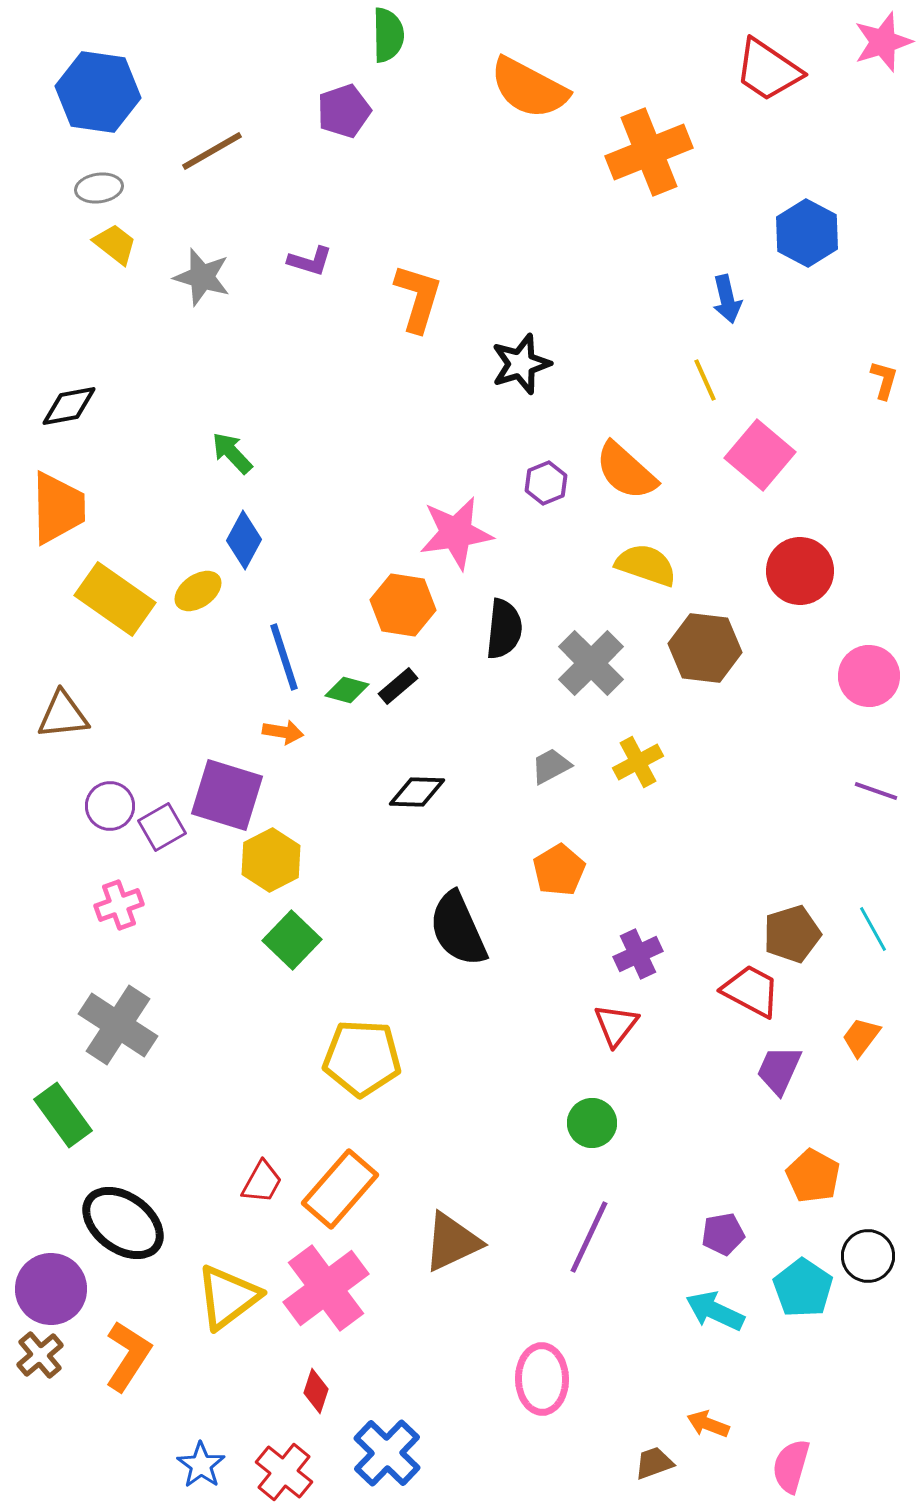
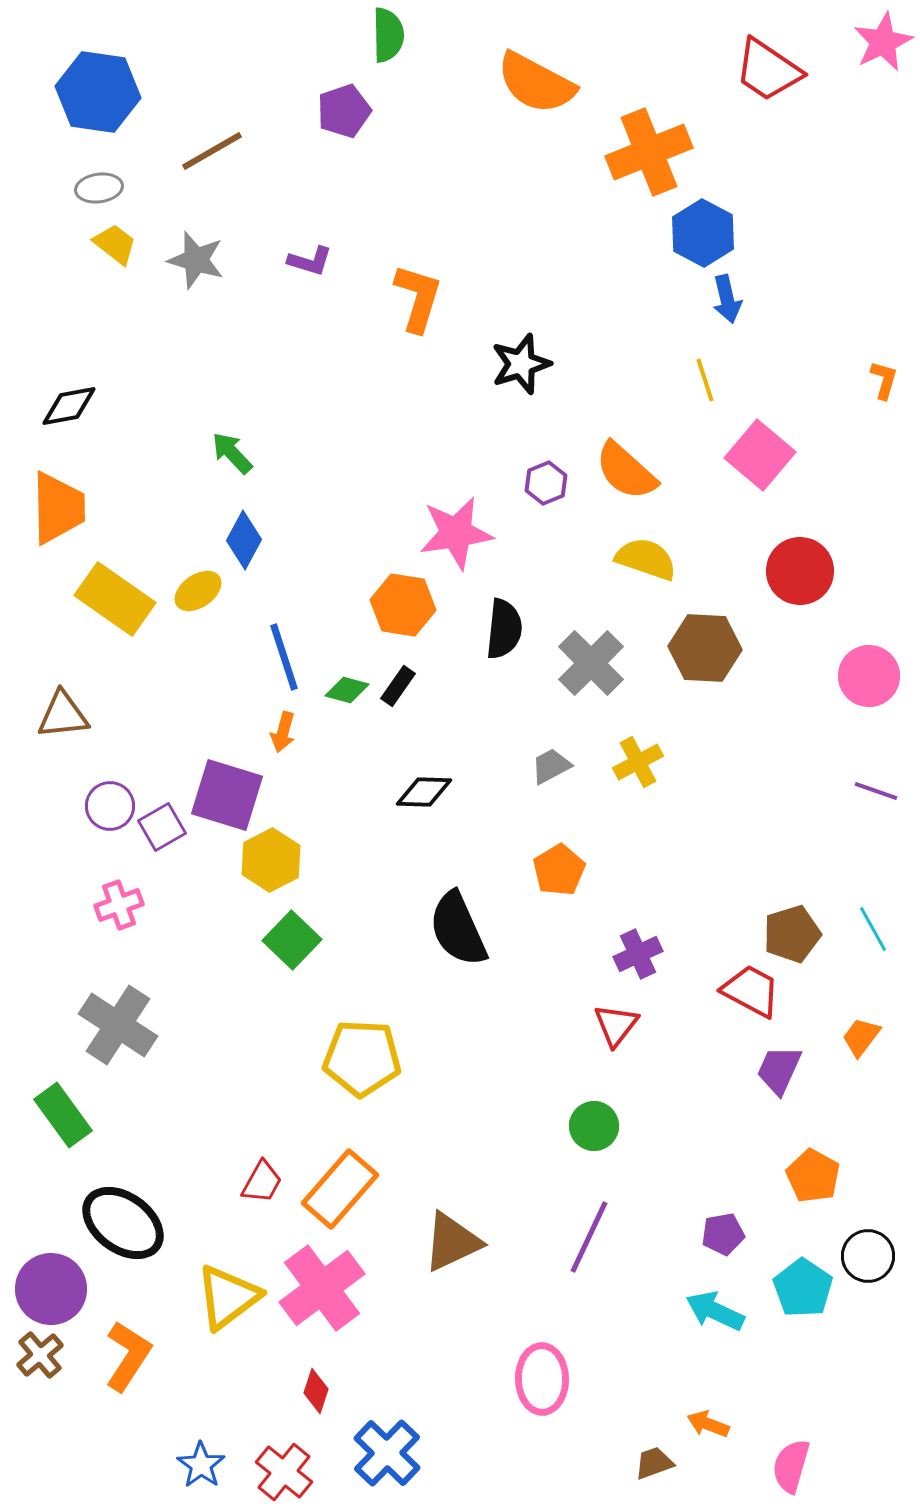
pink star at (883, 42): rotated 8 degrees counterclockwise
orange semicircle at (529, 88): moved 7 px right, 5 px up
blue hexagon at (807, 233): moved 104 px left
gray star at (202, 277): moved 6 px left, 17 px up
yellow line at (705, 380): rotated 6 degrees clockwise
yellow semicircle at (646, 565): moved 6 px up
brown hexagon at (705, 648): rotated 4 degrees counterclockwise
black rectangle at (398, 686): rotated 15 degrees counterclockwise
orange arrow at (283, 732): rotated 96 degrees clockwise
black diamond at (417, 792): moved 7 px right
green circle at (592, 1123): moved 2 px right, 3 px down
pink cross at (326, 1288): moved 4 px left
